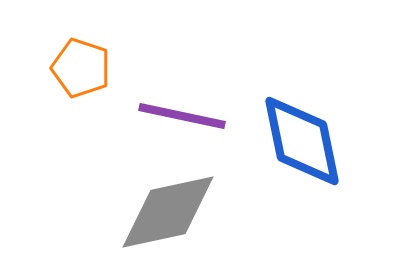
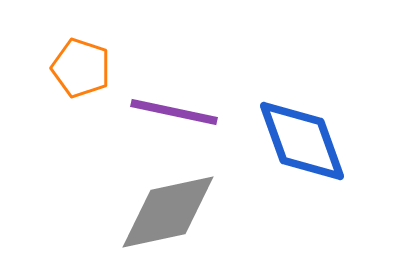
purple line: moved 8 px left, 4 px up
blue diamond: rotated 8 degrees counterclockwise
